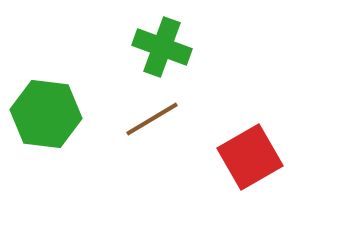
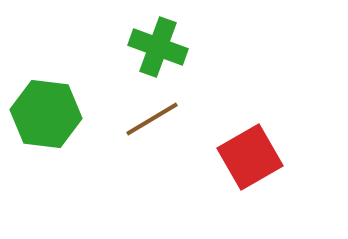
green cross: moved 4 px left
